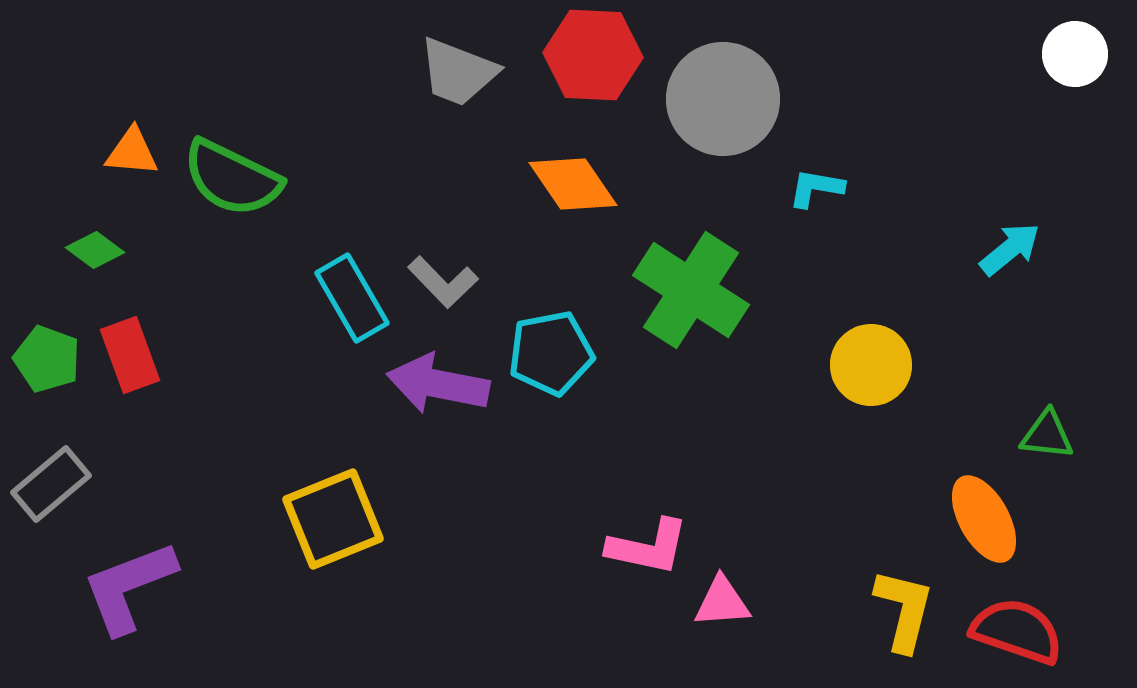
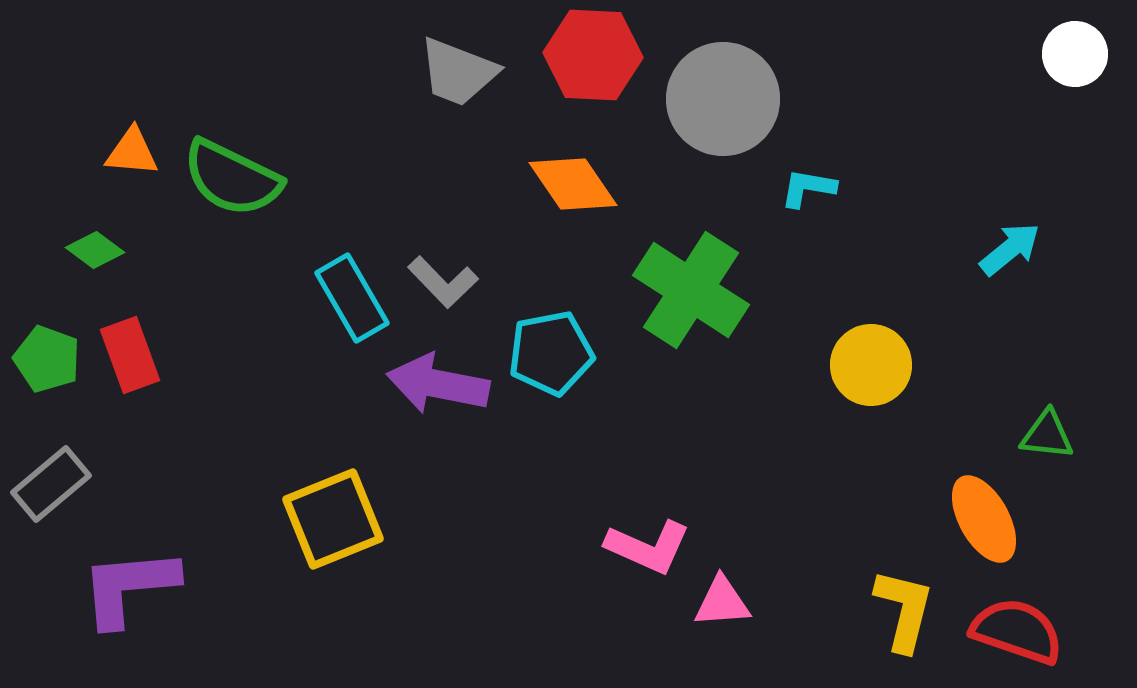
cyan L-shape: moved 8 px left
pink L-shape: rotated 12 degrees clockwise
purple L-shape: rotated 16 degrees clockwise
